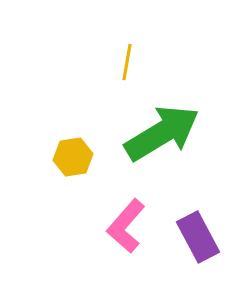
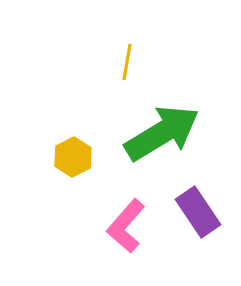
yellow hexagon: rotated 18 degrees counterclockwise
purple rectangle: moved 25 px up; rotated 6 degrees counterclockwise
